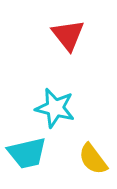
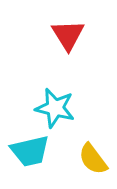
red triangle: rotated 6 degrees clockwise
cyan trapezoid: moved 3 px right, 2 px up
